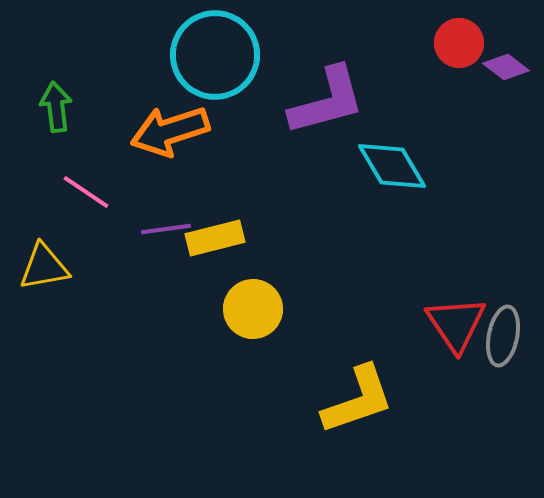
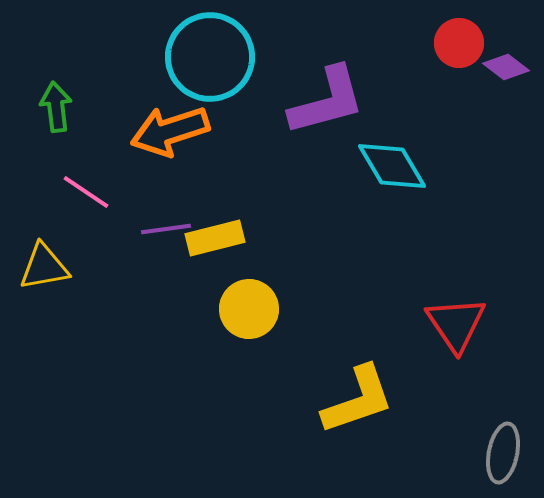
cyan circle: moved 5 px left, 2 px down
yellow circle: moved 4 px left
gray ellipse: moved 117 px down
